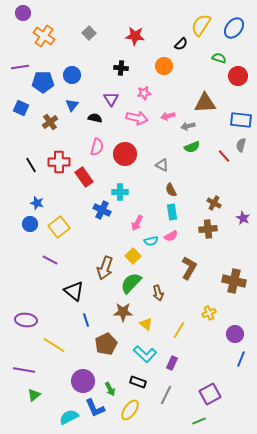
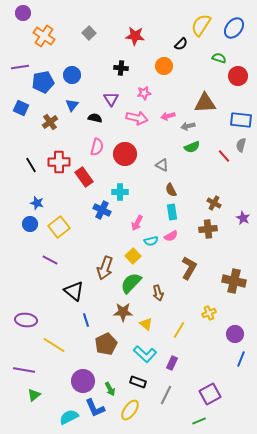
blue pentagon at (43, 82): rotated 10 degrees counterclockwise
